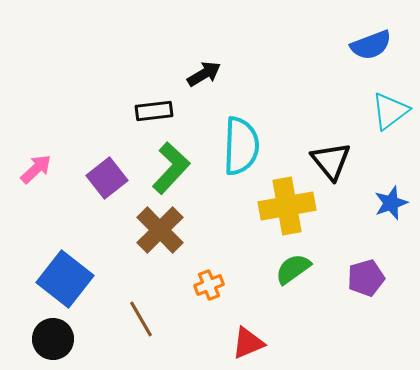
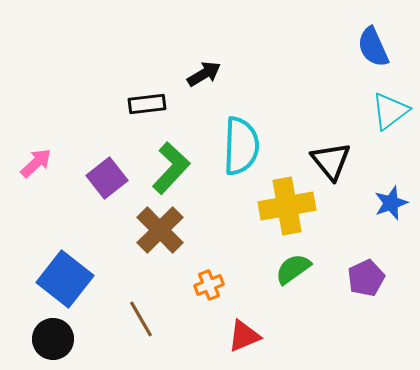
blue semicircle: moved 2 px right, 2 px down; rotated 87 degrees clockwise
black rectangle: moved 7 px left, 7 px up
pink arrow: moved 6 px up
purple pentagon: rotated 9 degrees counterclockwise
red triangle: moved 4 px left, 7 px up
